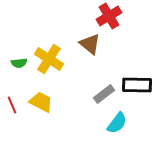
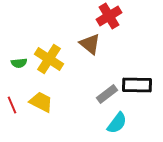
gray rectangle: moved 3 px right
